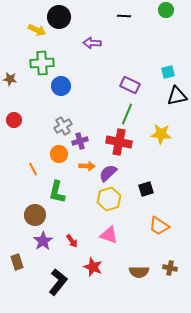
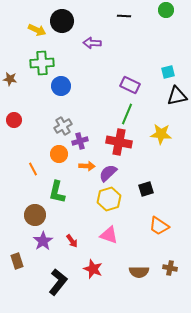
black circle: moved 3 px right, 4 px down
brown rectangle: moved 1 px up
red star: moved 2 px down
